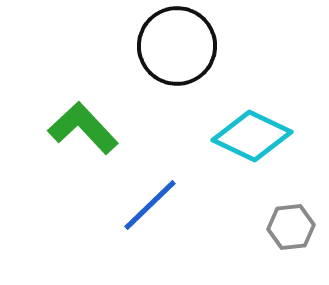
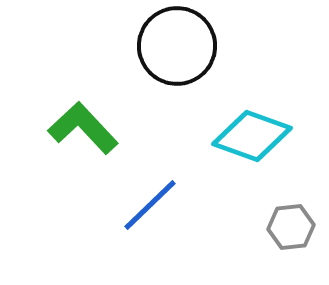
cyan diamond: rotated 6 degrees counterclockwise
